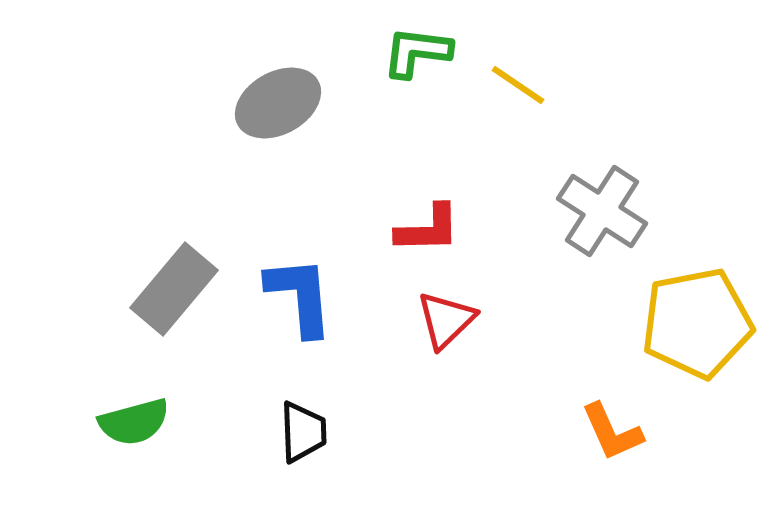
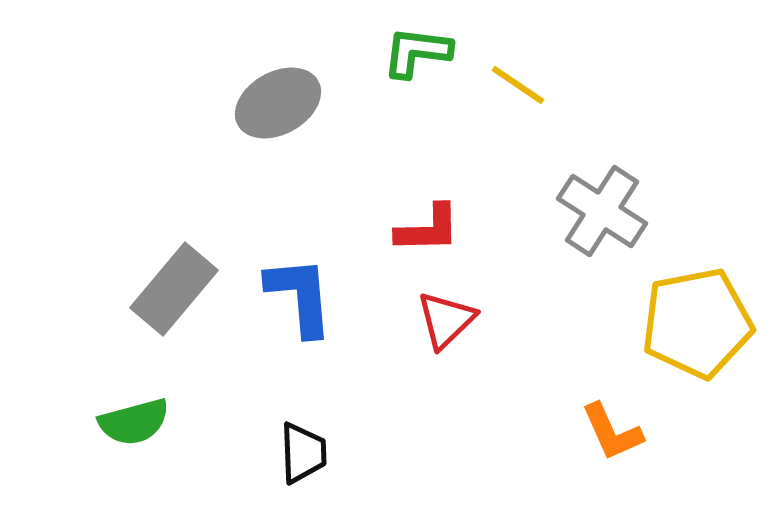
black trapezoid: moved 21 px down
